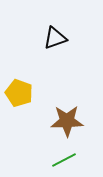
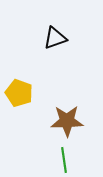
green line: rotated 70 degrees counterclockwise
